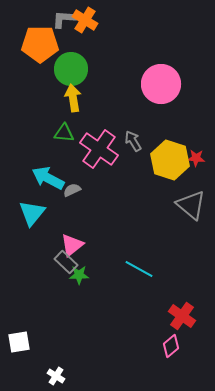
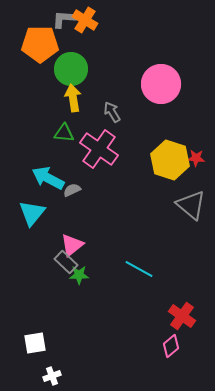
gray arrow: moved 21 px left, 29 px up
white square: moved 16 px right, 1 px down
white cross: moved 4 px left; rotated 36 degrees clockwise
